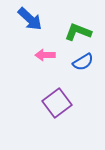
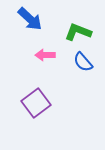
blue semicircle: rotated 80 degrees clockwise
purple square: moved 21 px left
